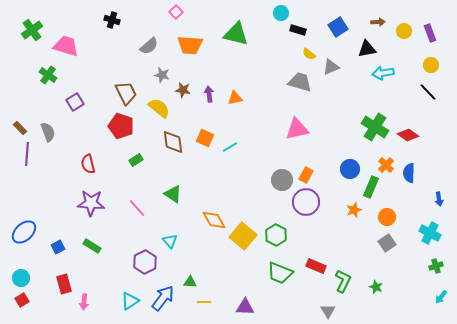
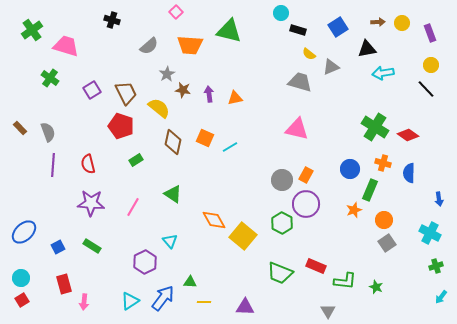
yellow circle at (404, 31): moved 2 px left, 8 px up
green triangle at (236, 34): moved 7 px left, 3 px up
green cross at (48, 75): moved 2 px right, 3 px down
gray star at (162, 75): moved 5 px right, 1 px up; rotated 28 degrees clockwise
black line at (428, 92): moved 2 px left, 3 px up
purple square at (75, 102): moved 17 px right, 12 px up
pink triangle at (297, 129): rotated 25 degrees clockwise
brown diamond at (173, 142): rotated 20 degrees clockwise
purple line at (27, 154): moved 26 px right, 11 px down
orange cross at (386, 165): moved 3 px left, 2 px up; rotated 28 degrees counterclockwise
green rectangle at (371, 187): moved 1 px left, 3 px down
purple circle at (306, 202): moved 2 px down
pink line at (137, 208): moved 4 px left, 1 px up; rotated 72 degrees clockwise
orange circle at (387, 217): moved 3 px left, 3 px down
green hexagon at (276, 235): moved 6 px right, 12 px up
green L-shape at (343, 281): moved 2 px right; rotated 70 degrees clockwise
